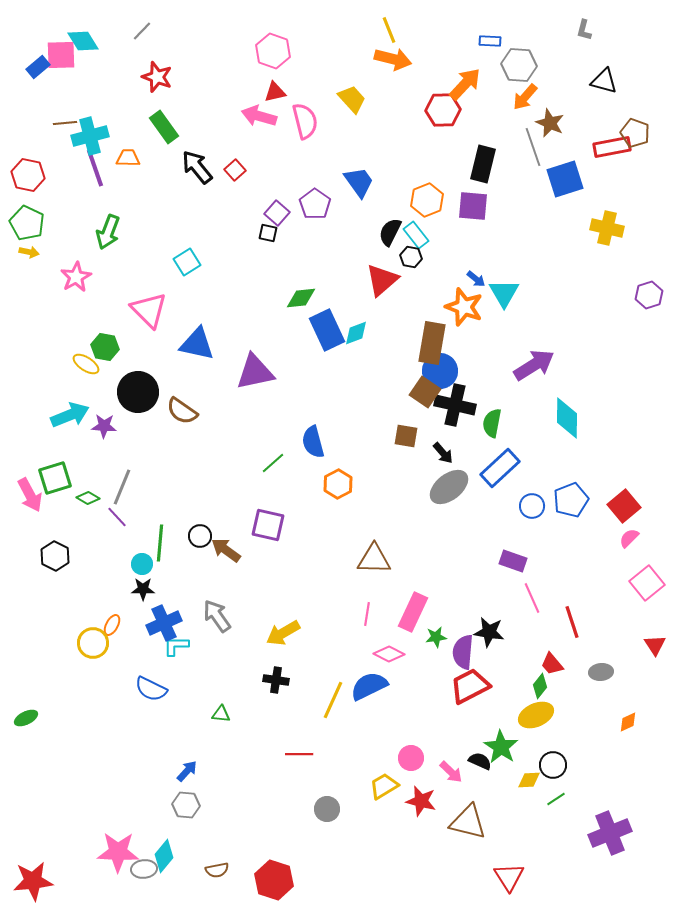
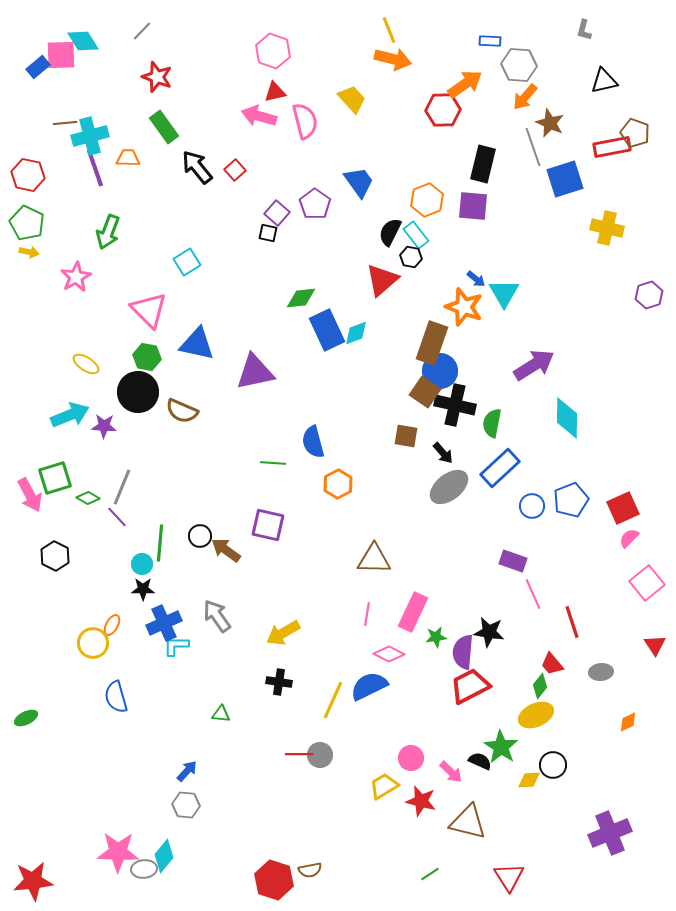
black triangle at (604, 81): rotated 28 degrees counterclockwise
orange arrow at (465, 84): rotated 12 degrees clockwise
brown rectangle at (432, 343): rotated 9 degrees clockwise
green hexagon at (105, 347): moved 42 px right, 10 px down
brown semicircle at (182, 411): rotated 12 degrees counterclockwise
green line at (273, 463): rotated 45 degrees clockwise
red square at (624, 506): moved 1 px left, 2 px down; rotated 16 degrees clockwise
pink line at (532, 598): moved 1 px right, 4 px up
black cross at (276, 680): moved 3 px right, 2 px down
blue semicircle at (151, 689): moved 35 px left, 8 px down; rotated 48 degrees clockwise
green line at (556, 799): moved 126 px left, 75 px down
gray circle at (327, 809): moved 7 px left, 54 px up
brown semicircle at (217, 870): moved 93 px right
